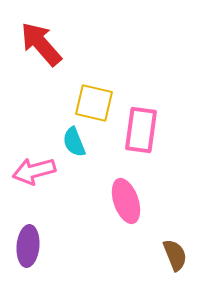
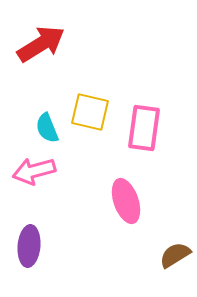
red arrow: rotated 99 degrees clockwise
yellow square: moved 4 px left, 9 px down
pink rectangle: moved 3 px right, 2 px up
cyan semicircle: moved 27 px left, 14 px up
purple ellipse: moved 1 px right
brown semicircle: rotated 100 degrees counterclockwise
